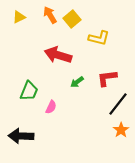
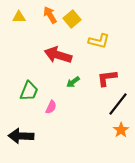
yellow triangle: rotated 24 degrees clockwise
yellow L-shape: moved 3 px down
green arrow: moved 4 px left
